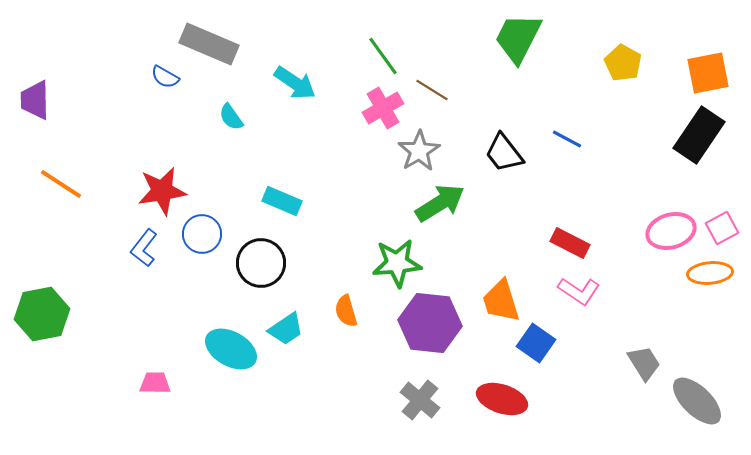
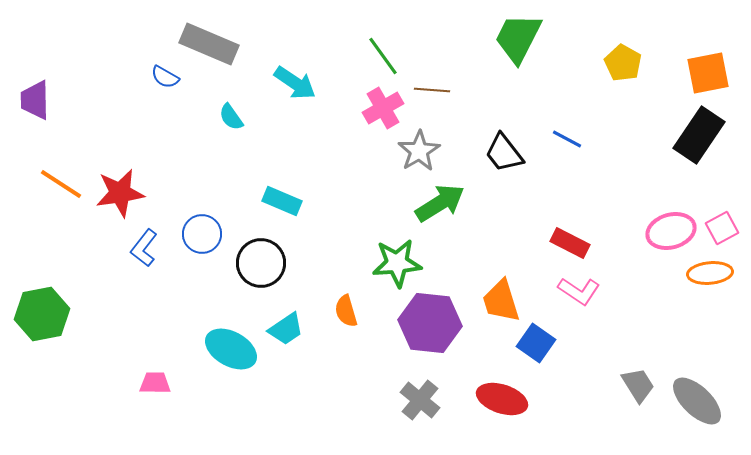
brown line: rotated 28 degrees counterclockwise
red star: moved 42 px left, 2 px down
gray trapezoid: moved 6 px left, 22 px down
